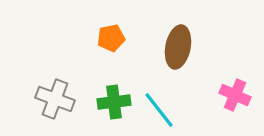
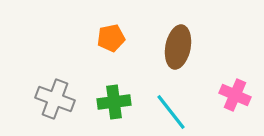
cyan line: moved 12 px right, 2 px down
